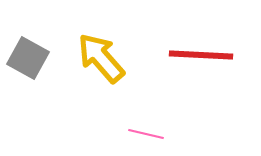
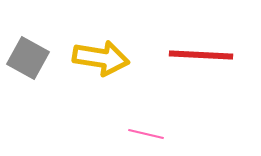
yellow arrow: rotated 140 degrees clockwise
